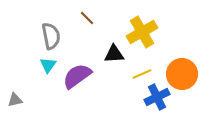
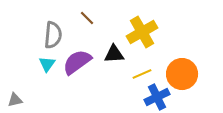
gray semicircle: moved 2 px right, 1 px up; rotated 16 degrees clockwise
cyan triangle: moved 1 px left, 1 px up
purple semicircle: moved 14 px up
